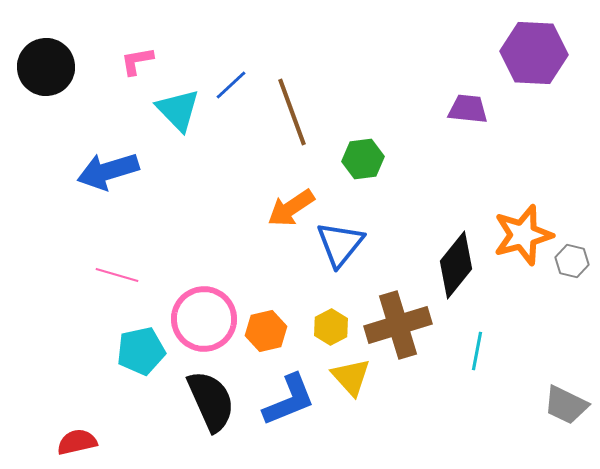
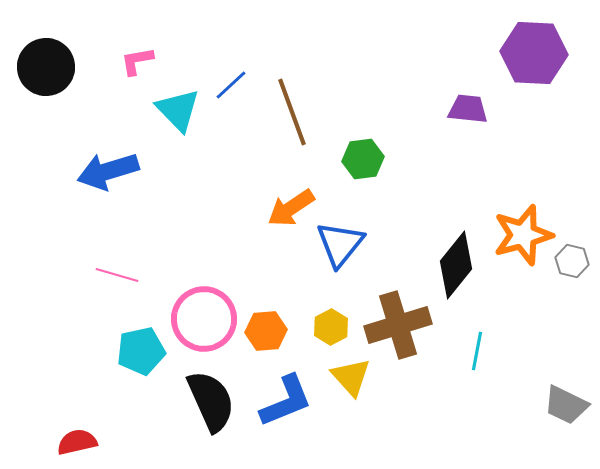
orange hexagon: rotated 9 degrees clockwise
blue L-shape: moved 3 px left, 1 px down
